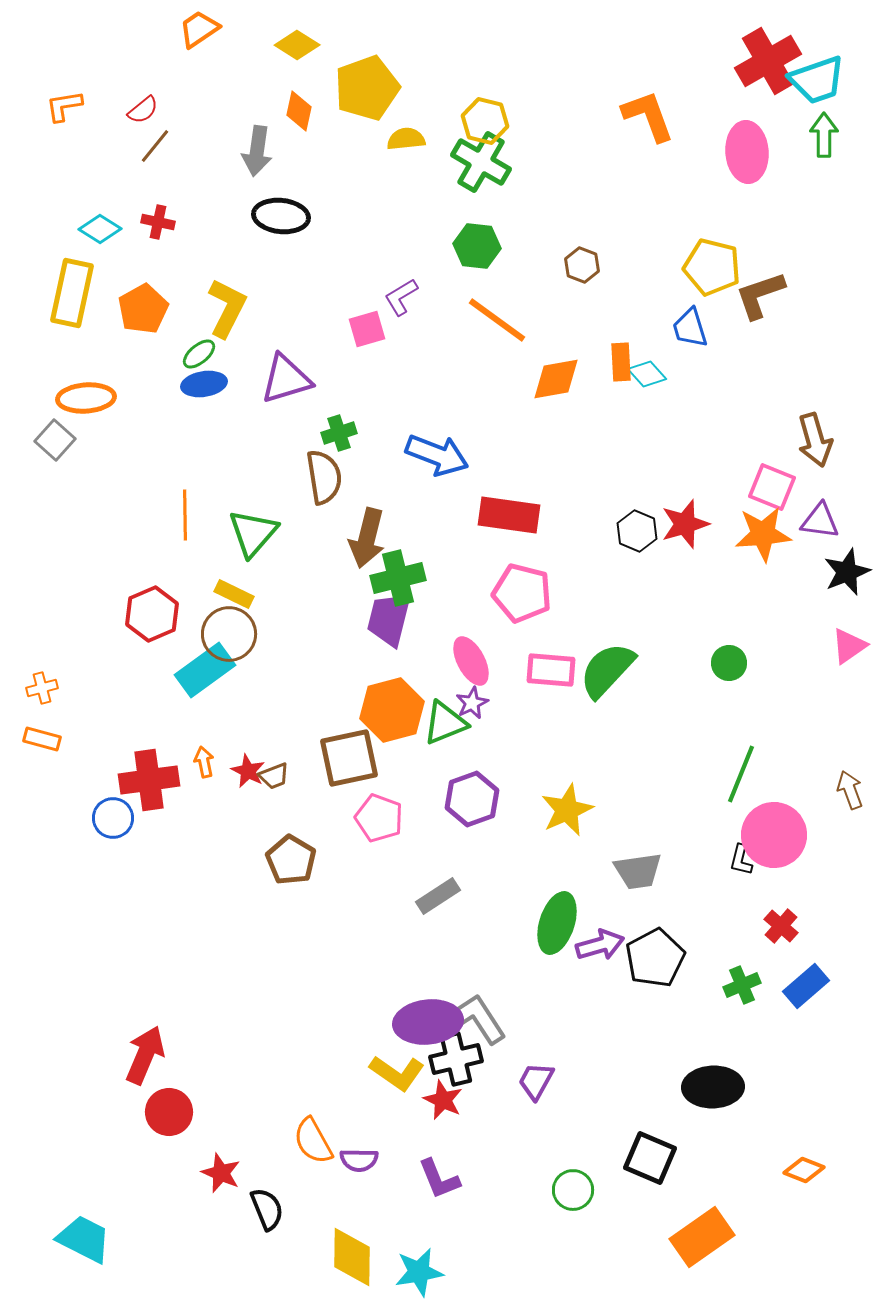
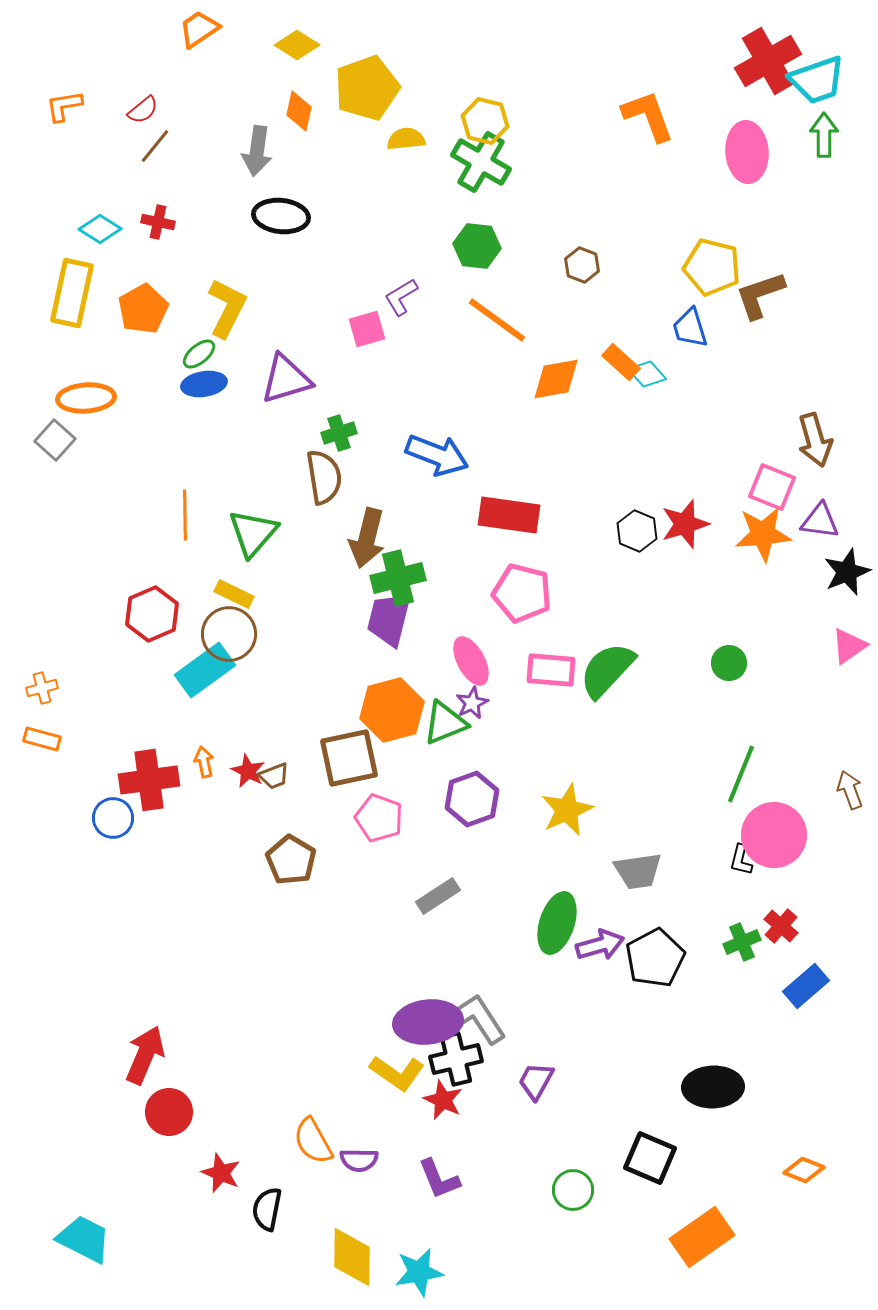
orange rectangle at (621, 362): rotated 45 degrees counterclockwise
green cross at (742, 985): moved 43 px up
black semicircle at (267, 1209): rotated 147 degrees counterclockwise
